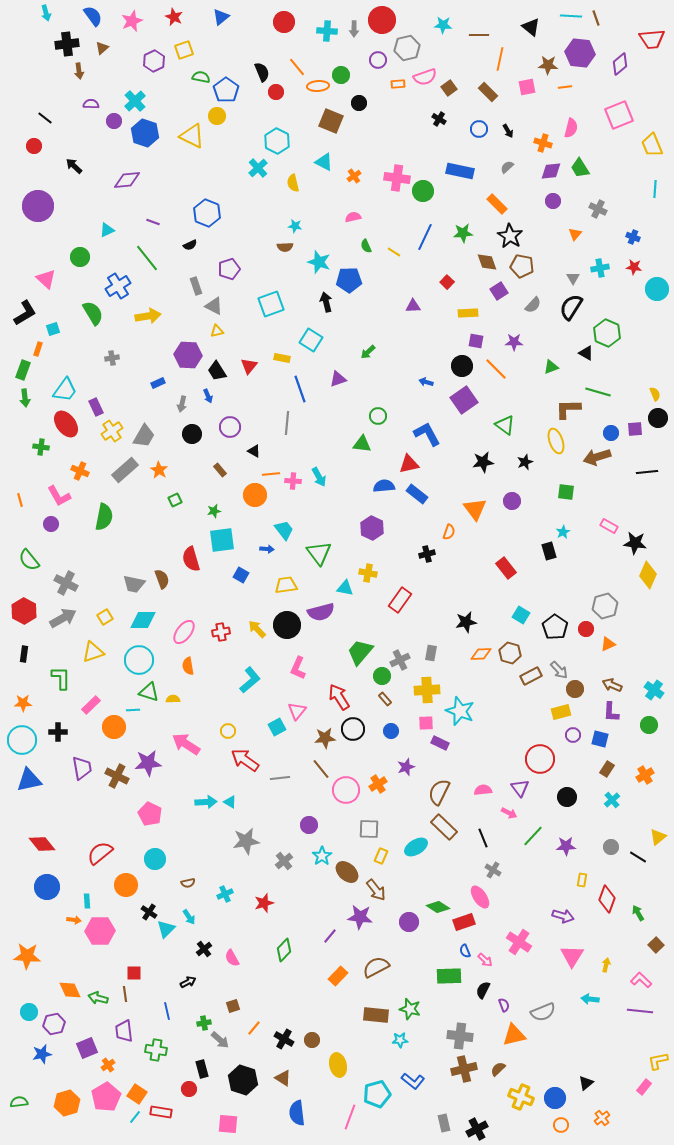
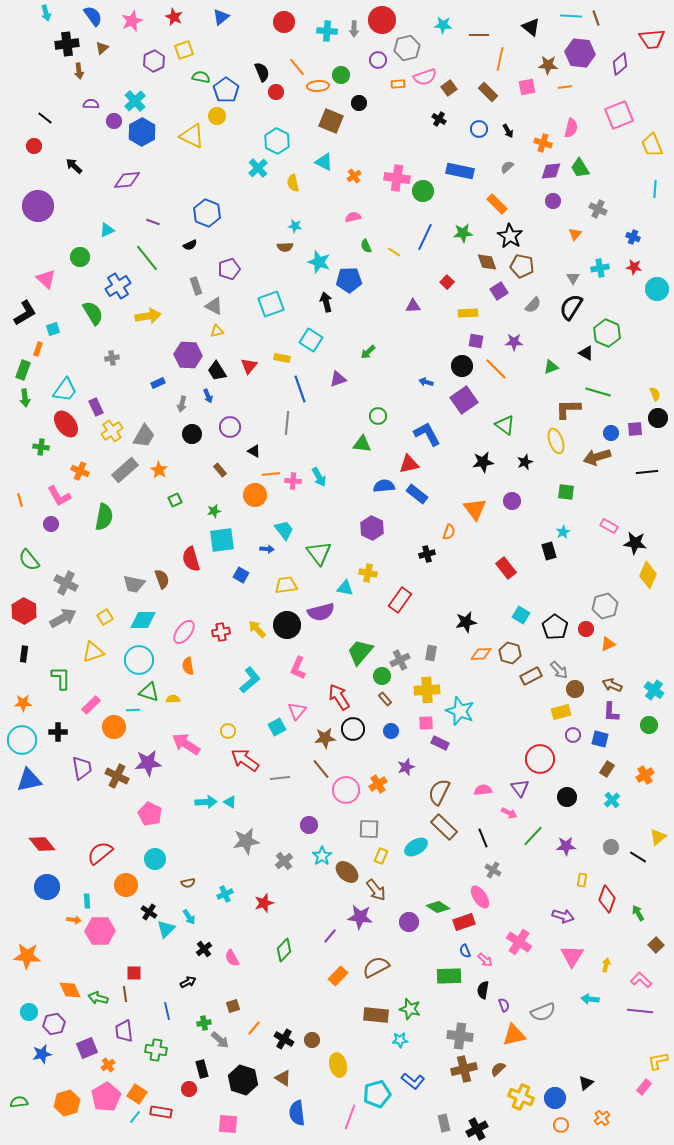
blue hexagon at (145, 133): moved 3 px left, 1 px up; rotated 12 degrees clockwise
black semicircle at (483, 990): rotated 18 degrees counterclockwise
